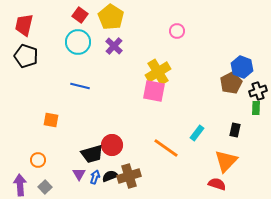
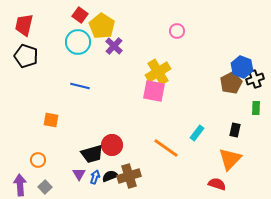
yellow pentagon: moved 9 px left, 9 px down
black cross: moved 3 px left, 12 px up
orange triangle: moved 4 px right, 2 px up
